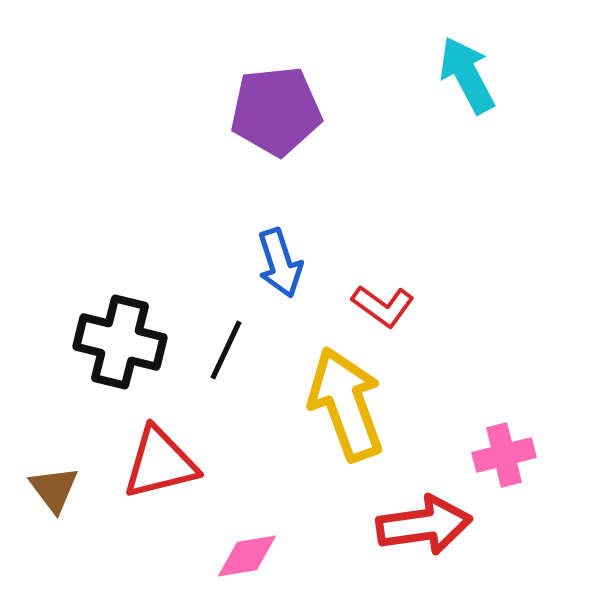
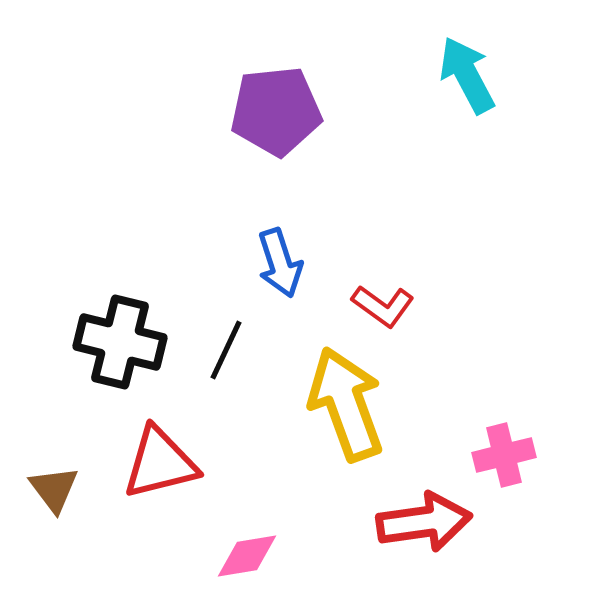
red arrow: moved 3 px up
